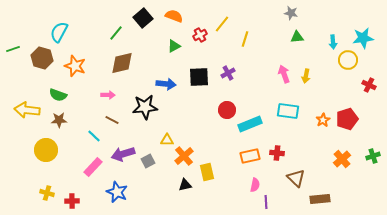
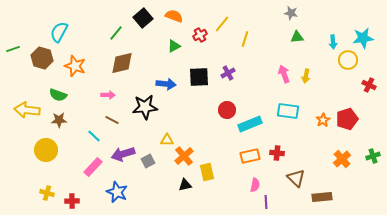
brown rectangle at (320, 199): moved 2 px right, 2 px up
